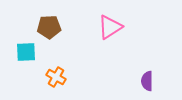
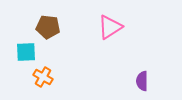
brown pentagon: moved 1 px left; rotated 10 degrees clockwise
orange cross: moved 13 px left
purple semicircle: moved 5 px left
